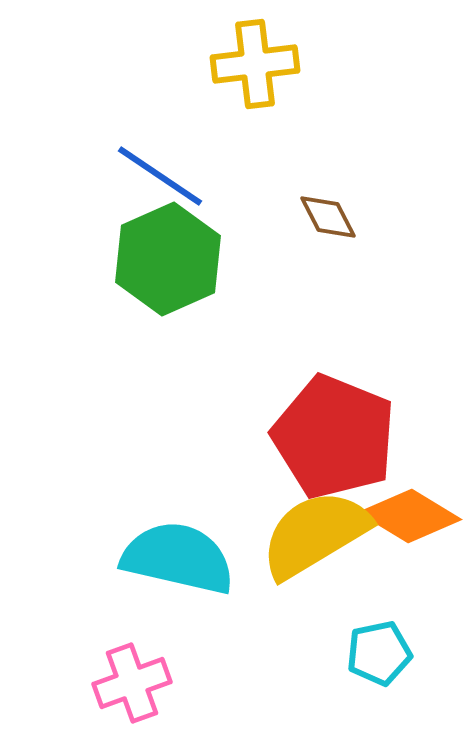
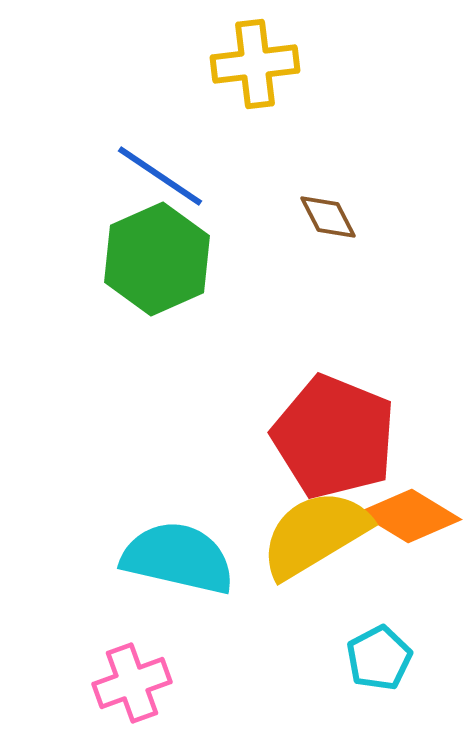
green hexagon: moved 11 px left
cyan pentagon: moved 5 px down; rotated 16 degrees counterclockwise
